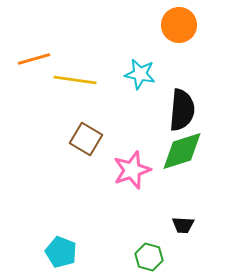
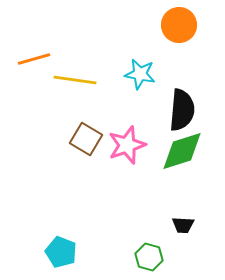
pink star: moved 5 px left, 25 px up
